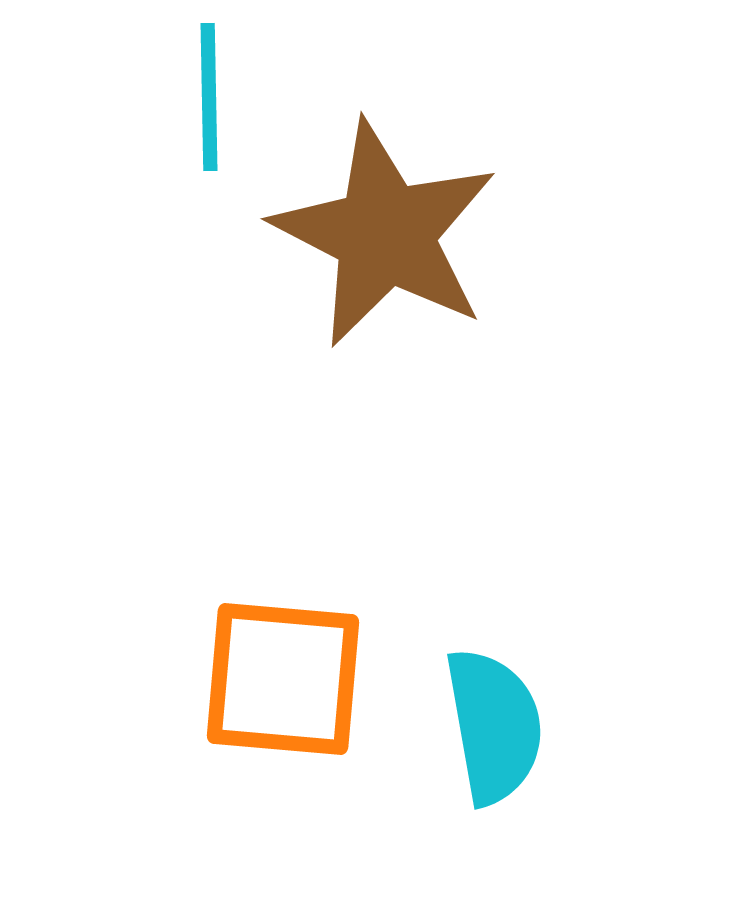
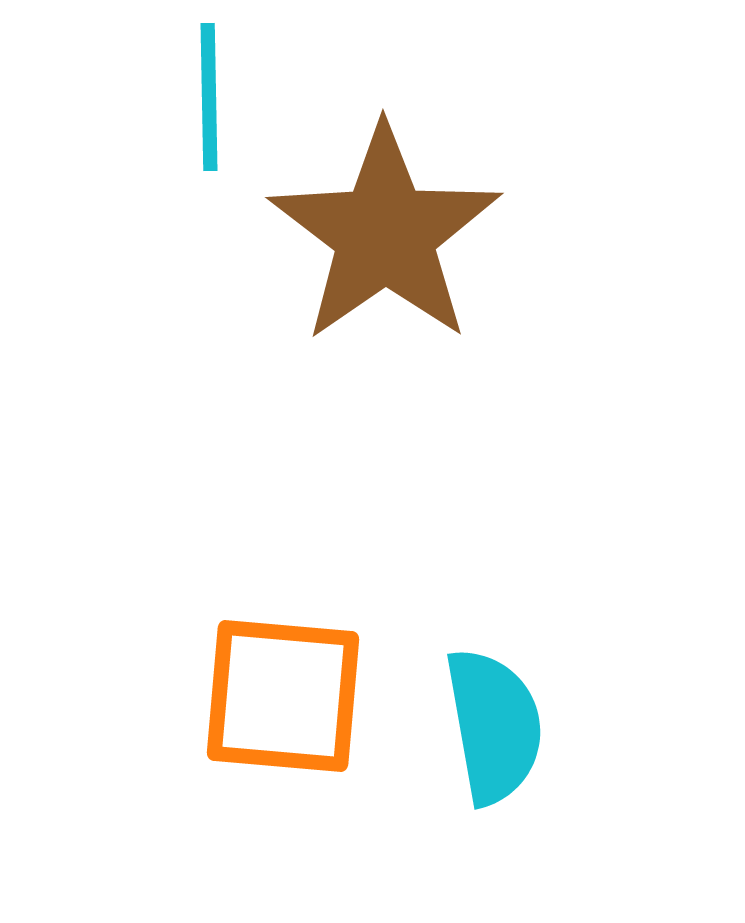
brown star: rotated 10 degrees clockwise
orange square: moved 17 px down
